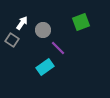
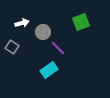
white arrow: rotated 40 degrees clockwise
gray circle: moved 2 px down
gray square: moved 7 px down
cyan rectangle: moved 4 px right, 3 px down
